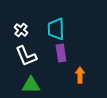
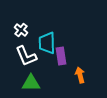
cyan trapezoid: moved 9 px left, 14 px down
purple rectangle: moved 3 px down
orange arrow: rotated 14 degrees counterclockwise
green triangle: moved 2 px up
